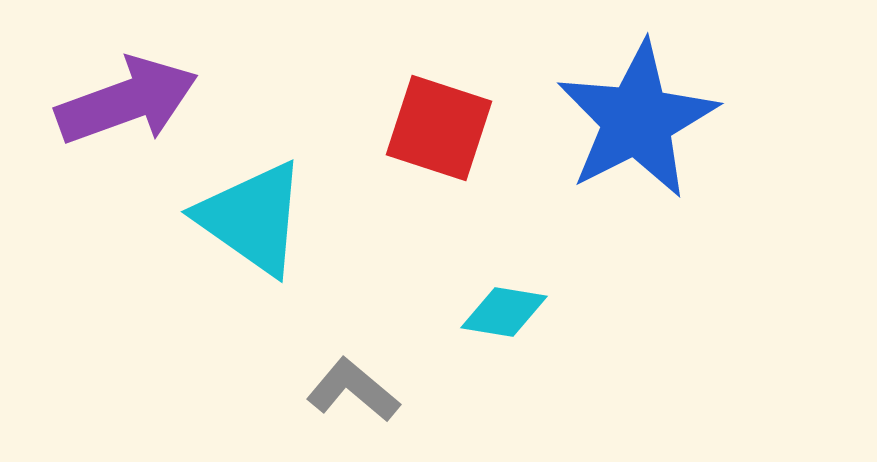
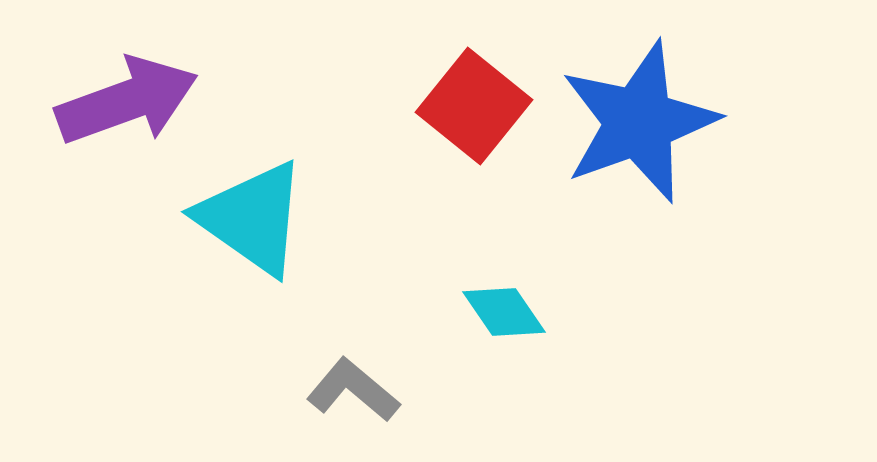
blue star: moved 2 px right, 2 px down; rotated 7 degrees clockwise
red square: moved 35 px right, 22 px up; rotated 21 degrees clockwise
cyan diamond: rotated 46 degrees clockwise
